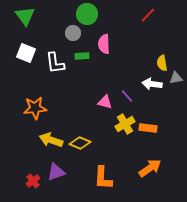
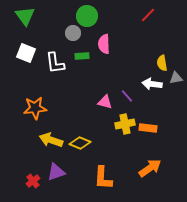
green circle: moved 2 px down
yellow cross: rotated 18 degrees clockwise
